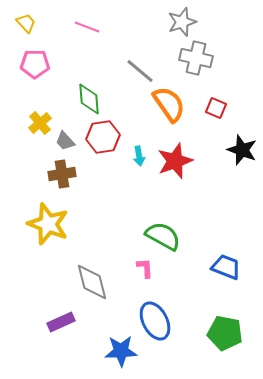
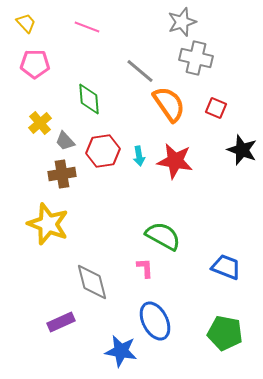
red hexagon: moved 14 px down
red star: rotated 30 degrees clockwise
blue star: rotated 12 degrees clockwise
